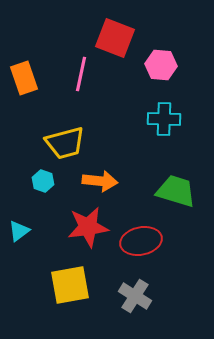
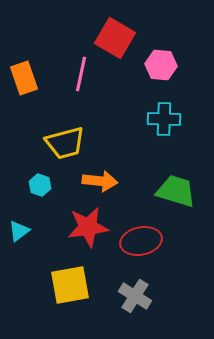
red square: rotated 9 degrees clockwise
cyan hexagon: moved 3 px left, 4 px down
